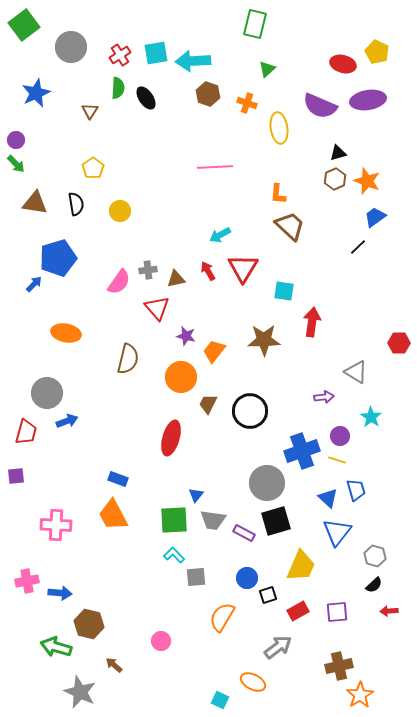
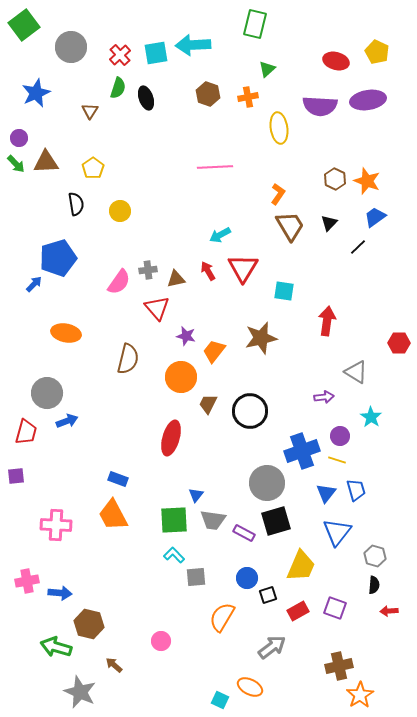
red cross at (120, 55): rotated 10 degrees counterclockwise
cyan arrow at (193, 61): moved 16 px up
red ellipse at (343, 64): moved 7 px left, 3 px up
green semicircle at (118, 88): rotated 15 degrees clockwise
black ellipse at (146, 98): rotated 15 degrees clockwise
orange cross at (247, 103): moved 1 px right, 6 px up; rotated 30 degrees counterclockwise
purple semicircle at (320, 106): rotated 20 degrees counterclockwise
purple circle at (16, 140): moved 3 px right, 2 px up
black triangle at (338, 153): moved 9 px left, 70 px down; rotated 30 degrees counterclockwise
brown hexagon at (335, 179): rotated 10 degrees counterclockwise
orange L-shape at (278, 194): rotated 150 degrees counterclockwise
brown triangle at (35, 203): moved 11 px right, 41 px up; rotated 12 degrees counterclockwise
brown trapezoid at (290, 226): rotated 16 degrees clockwise
red arrow at (312, 322): moved 15 px right, 1 px up
brown star at (264, 340): moved 3 px left, 2 px up; rotated 12 degrees counterclockwise
blue triangle at (328, 498): moved 2 px left, 5 px up; rotated 25 degrees clockwise
black semicircle at (374, 585): rotated 42 degrees counterclockwise
purple square at (337, 612): moved 2 px left, 4 px up; rotated 25 degrees clockwise
gray arrow at (278, 647): moved 6 px left
orange ellipse at (253, 682): moved 3 px left, 5 px down
